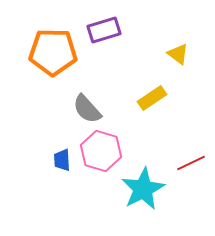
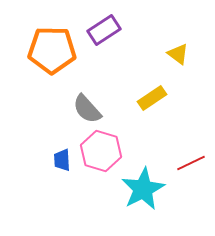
purple rectangle: rotated 16 degrees counterclockwise
orange pentagon: moved 1 px left, 2 px up
